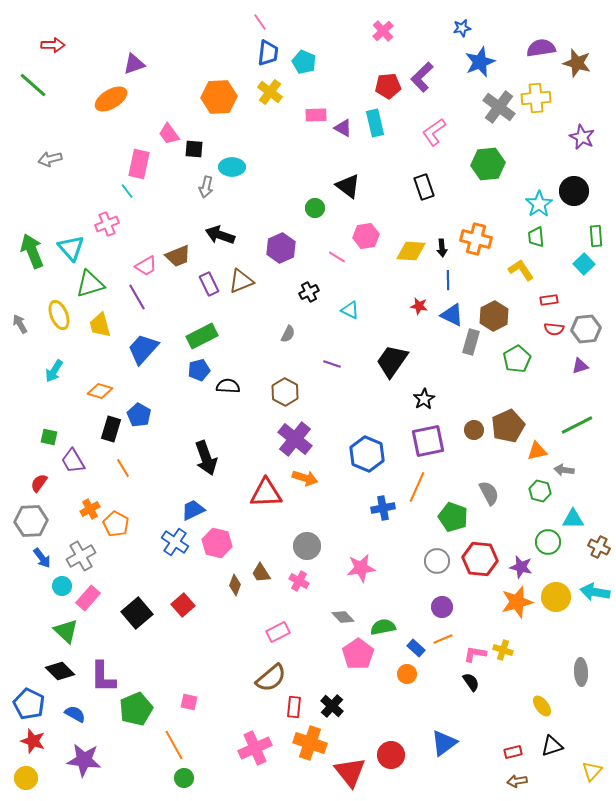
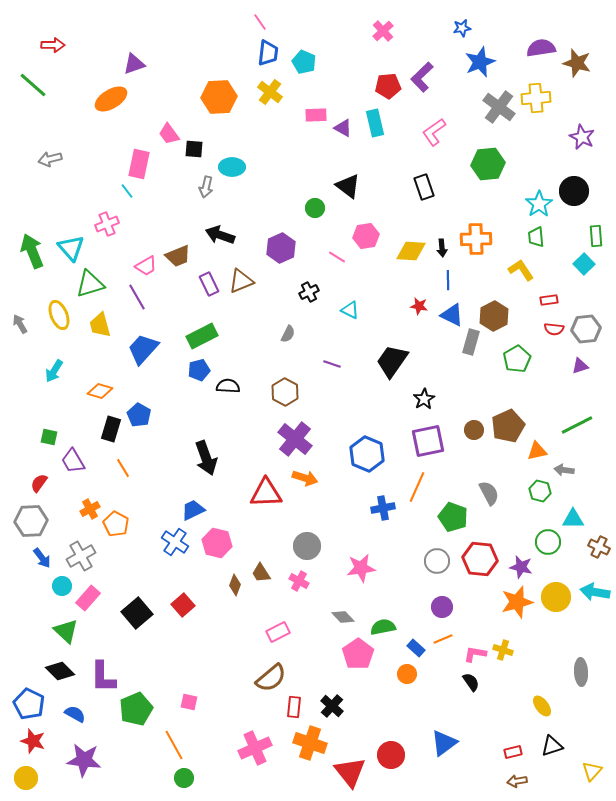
orange cross at (476, 239): rotated 16 degrees counterclockwise
